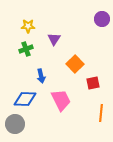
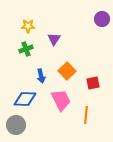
orange square: moved 8 px left, 7 px down
orange line: moved 15 px left, 2 px down
gray circle: moved 1 px right, 1 px down
